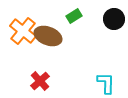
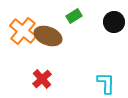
black circle: moved 3 px down
red cross: moved 2 px right, 2 px up
